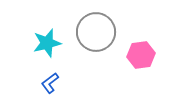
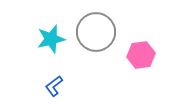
cyan star: moved 4 px right, 4 px up
blue L-shape: moved 4 px right, 3 px down
